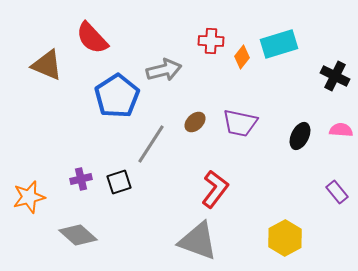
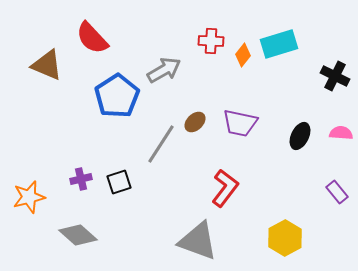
orange diamond: moved 1 px right, 2 px up
gray arrow: rotated 16 degrees counterclockwise
pink semicircle: moved 3 px down
gray line: moved 10 px right
red L-shape: moved 10 px right, 1 px up
